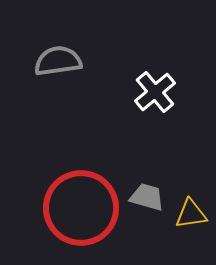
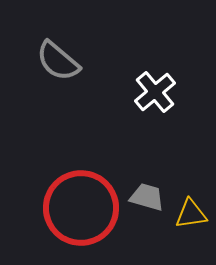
gray semicircle: rotated 132 degrees counterclockwise
